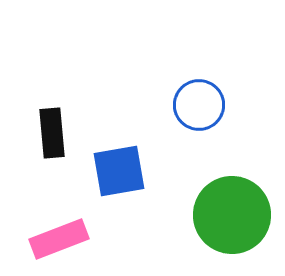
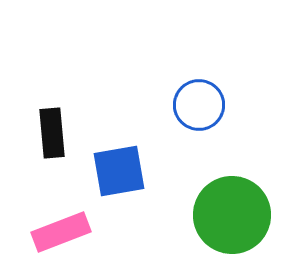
pink rectangle: moved 2 px right, 7 px up
